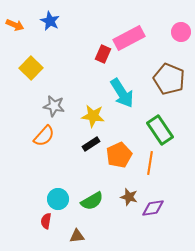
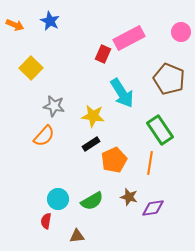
orange pentagon: moved 5 px left, 5 px down
